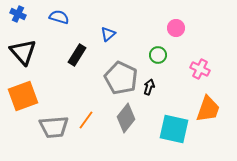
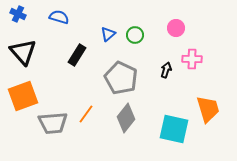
green circle: moved 23 px left, 20 px up
pink cross: moved 8 px left, 10 px up; rotated 24 degrees counterclockwise
black arrow: moved 17 px right, 17 px up
orange trapezoid: rotated 36 degrees counterclockwise
orange line: moved 6 px up
gray trapezoid: moved 1 px left, 4 px up
